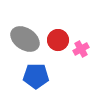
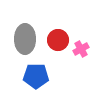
gray ellipse: rotated 56 degrees clockwise
